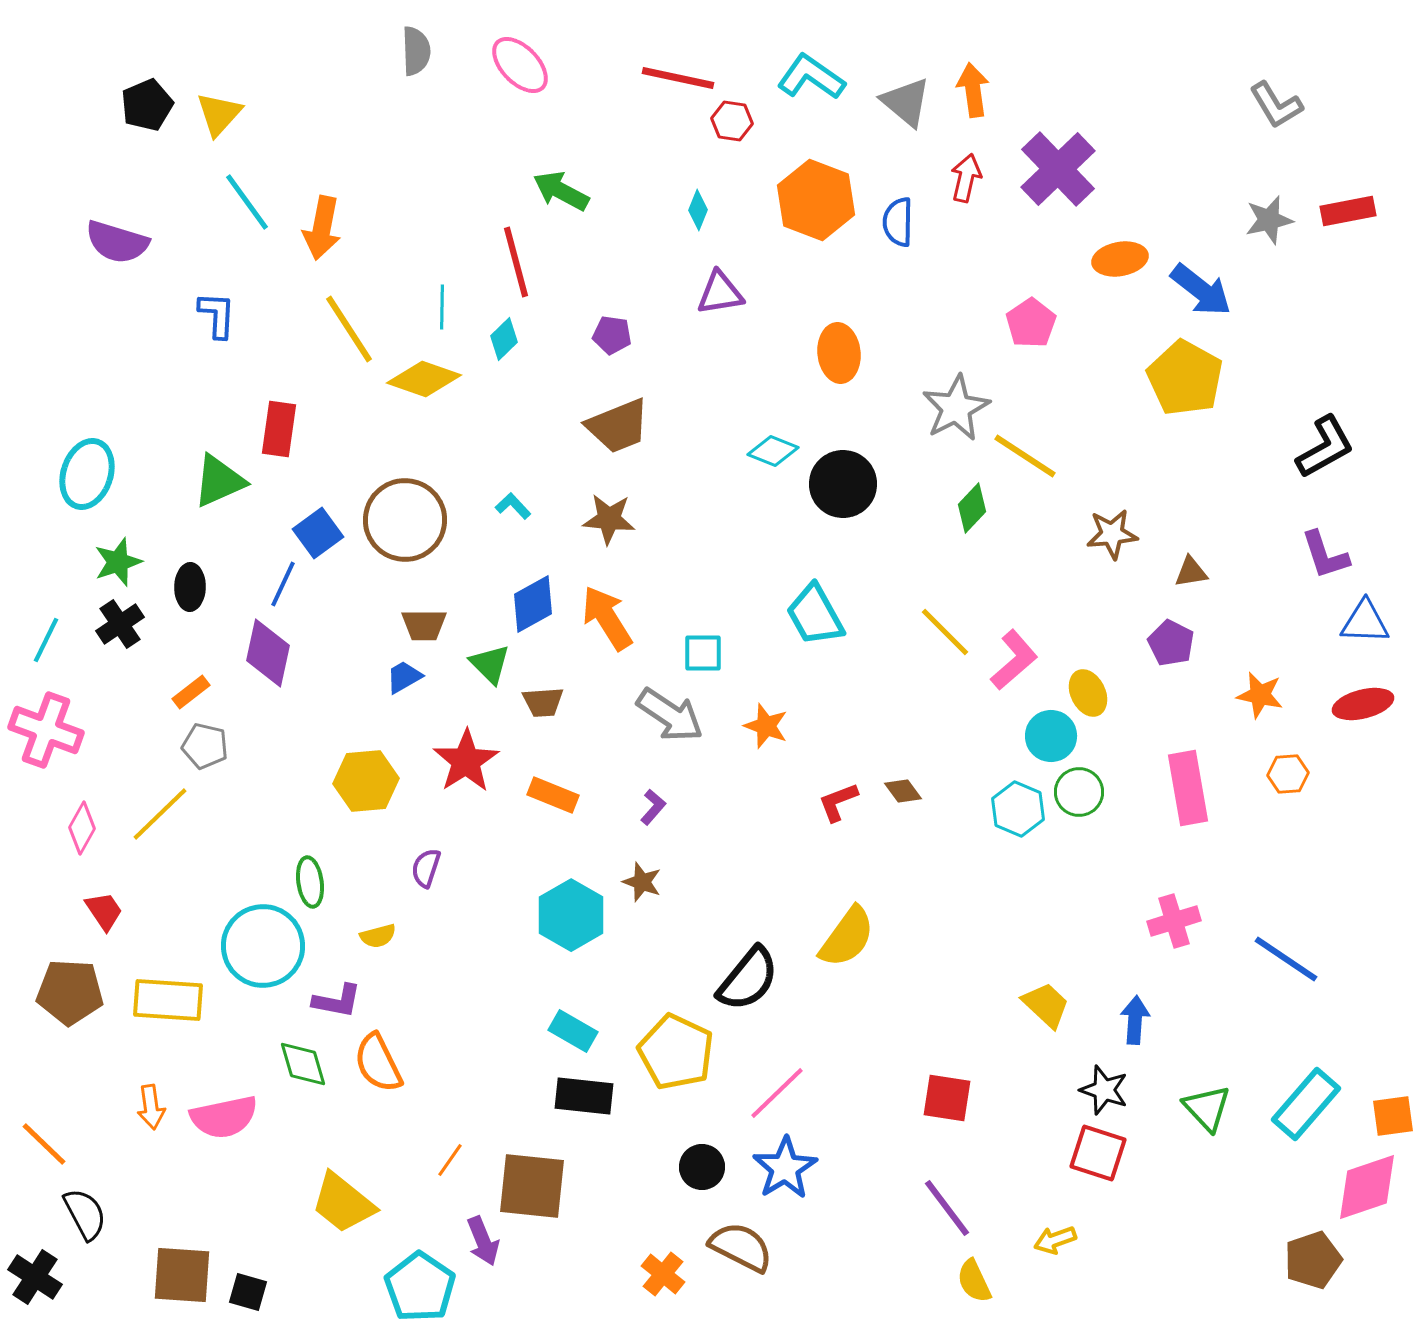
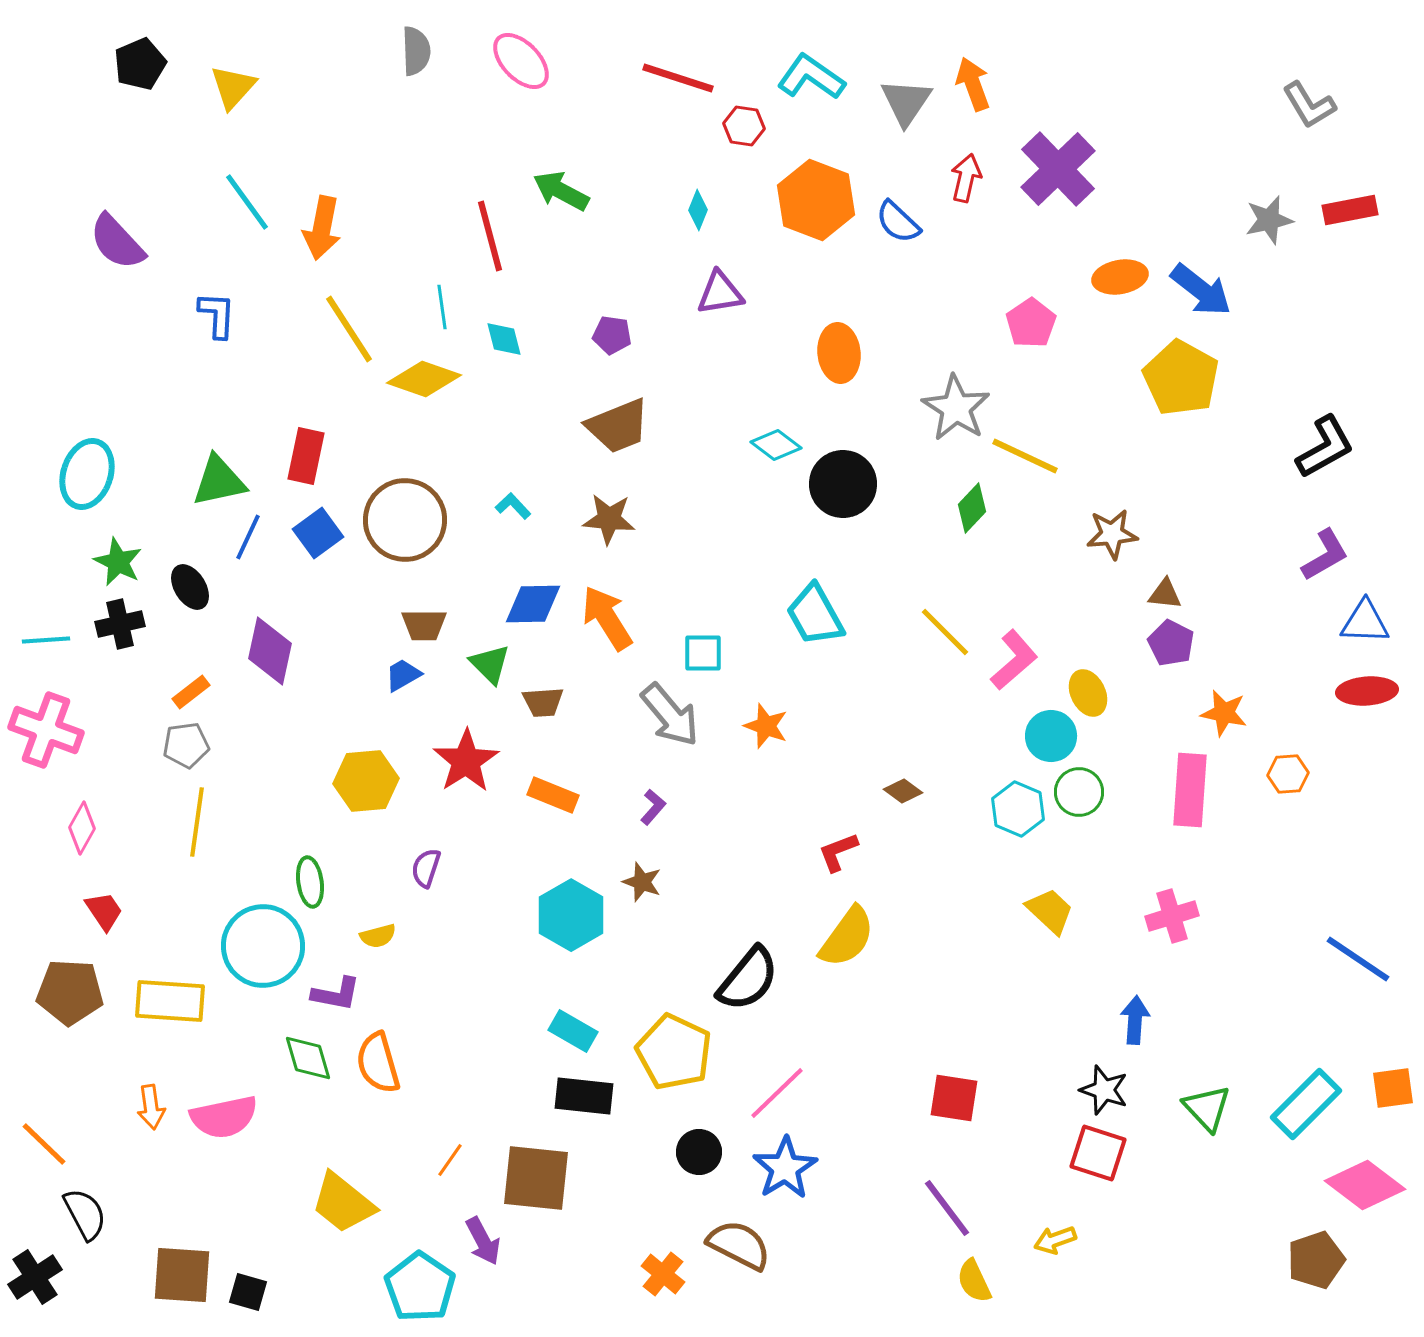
pink ellipse at (520, 65): moved 1 px right, 4 px up
red line at (678, 78): rotated 6 degrees clockwise
orange arrow at (973, 90): moved 6 px up; rotated 12 degrees counterclockwise
gray triangle at (906, 102): rotated 24 degrees clockwise
black pentagon at (147, 105): moved 7 px left, 41 px up
gray L-shape at (1276, 105): moved 33 px right
yellow triangle at (219, 114): moved 14 px right, 27 px up
red hexagon at (732, 121): moved 12 px right, 5 px down
red rectangle at (1348, 211): moved 2 px right, 1 px up
blue semicircle at (898, 222): rotated 48 degrees counterclockwise
purple semicircle at (117, 242): rotated 30 degrees clockwise
orange ellipse at (1120, 259): moved 18 px down
red line at (516, 262): moved 26 px left, 26 px up
cyan line at (442, 307): rotated 9 degrees counterclockwise
cyan diamond at (504, 339): rotated 60 degrees counterclockwise
yellow pentagon at (1185, 378): moved 4 px left
gray star at (956, 408): rotated 12 degrees counterclockwise
red rectangle at (279, 429): moved 27 px right, 27 px down; rotated 4 degrees clockwise
cyan diamond at (773, 451): moved 3 px right, 6 px up; rotated 15 degrees clockwise
yellow line at (1025, 456): rotated 8 degrees counterclockwise
green triangle at (219, 481): rotated 12 degrees clockwise
purple L-shape at (1325, 555): rotated 102 degrees counterclockwise
green star at (118, 562): rotated 27 degrees counterclockwise
brown triangle at (1191, 572): moved 26 px left, 22 px down; rotated 15 degrees clockwise
blue line at (283, 584): moved 35 px left, 47 px up
black ellipse at (190, 587): rotated 33 degrees counterclockwise
blue diamond at (533, 604): rotated 28 degrees clockwise
black cross at (120, 624): rotated 21 degrees clockwise
cyan line at (46, 640): rotated 60 degrees clockwise
purple diamond at (268, 653): moved 2 px right, 2 px up
blue trapezoid at (404, 677): moved 1 px left, 2 px up
orange star at (1260, 695): moved 36 px left, 18 px down
red ellipse at (1363, 704): moved 4 px right, 13 px up; rotated 10 degrees clockwise
gray arrow at (670, 715): rotated 16 degrees clockwise
gray pentagon at (205, 746): moved 19 px left, 1 px up; rotated 21 degrees counterclockwise
pink rectangle at (1188, 788): moved 2 px right, 2 px down; rotated 14 degrees clockwise
brown diamond at (903, 791): rotated 18 degrees counterclockwise
red L-shape at (838, 802): moved 50 px down
yellow line at (160, 814): moved 37 px right, 8 px down; rotated 38 degrees counterclockwise
pink cross at (1174, 921): moved 2 px left, 5 px up
blue line at (1286, 959): moved 72 px right
yellow rectangle at (168, 1000): moved 2 px right, 1 px down
purple L-shape at (337, 1001): moved 1 px left, 7 px up
yellow trapezoid at (1046, 1005): moved 4 px right, 94 px up
yellow pentagon at (676, 1052): moved 2 px left
orange semicircle at (378, 1063): rotated 10 degrees clockwise
green diamond at (303, 1064): moved 5 px right, 6 px up
red square at (947, 1098): moved 7 px right
cyan rectangle at (1306, 1104): rotated 4 degrees clockwise
orange square at (1393, 1116): moved 28 px up
black circle at (702, 1167): moved 3 px left, 15 px up
brown square at (532, 1186): moved 4 px right, 8 px up
pink diamond at (1367, 1187): moved 2 px left, 2 px up; rotated 56 degrees clockwise
purple arrow at (483, 1241): rotated 6 degrees counterclockwise
brown semicircle at (741, 1247): moved 2 px left, 2 px up
brown pentagon at (1313, 1260): moved 3 px right
black cross at (35, 1277): rotated 24 degrees clockwise
